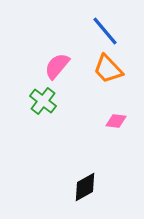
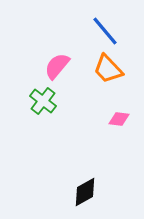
pink diamond: moved 3 px right, 2 px up
black diamond: moved 5 px down
